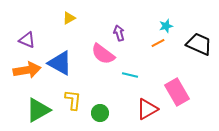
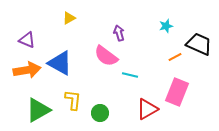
orange line: moved 17 px right, 14 px down
pink semicircle: moved 3 px right, 2 px down
pink rectangle: rotated 52 degrees clockwise
